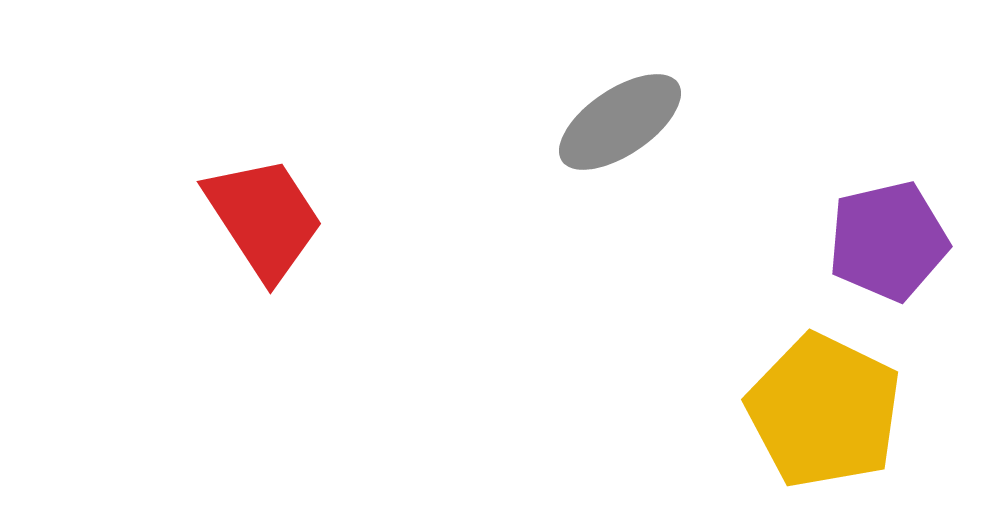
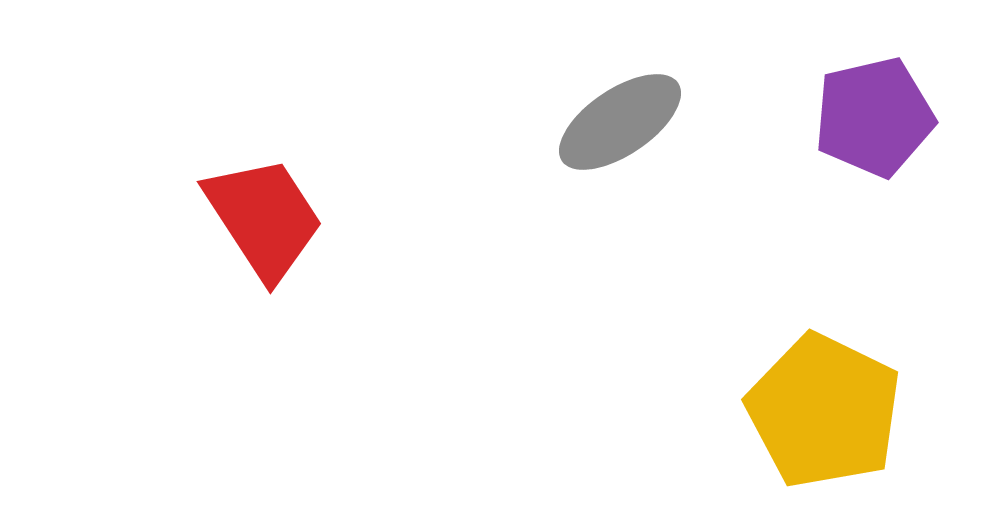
purple pentagon: moved 14 px left, 124 px up
